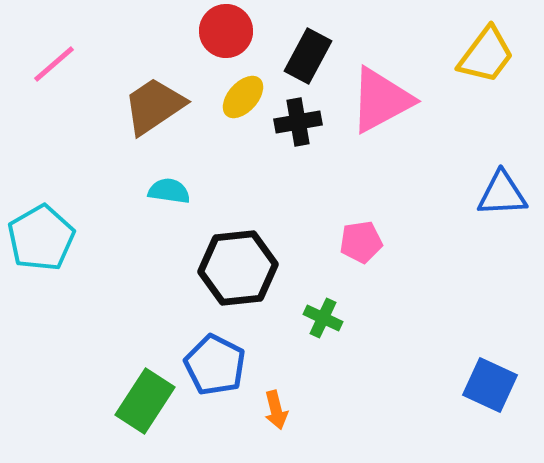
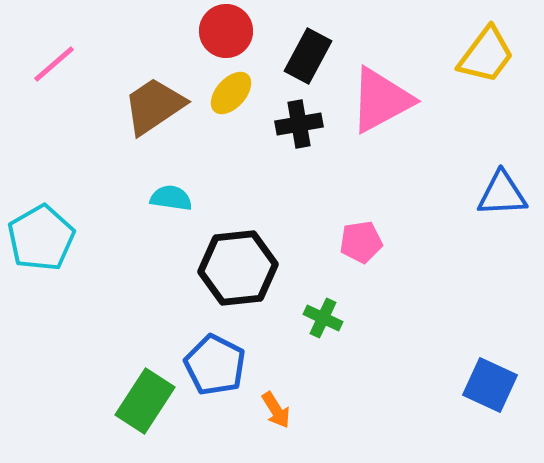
yellow ellipse: moved 12 px left, 4 px up
black cross: moved 1 px right, 2 px down
cyan semicircle: moved 2 px right, 7 px down
orange arrow: rotated 18 degrees counterclockwise
